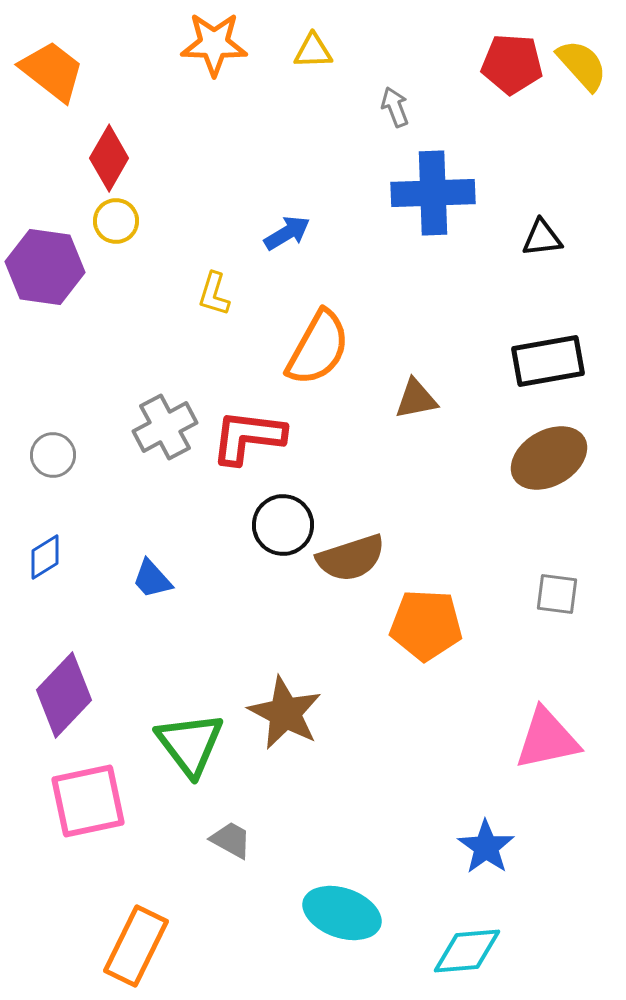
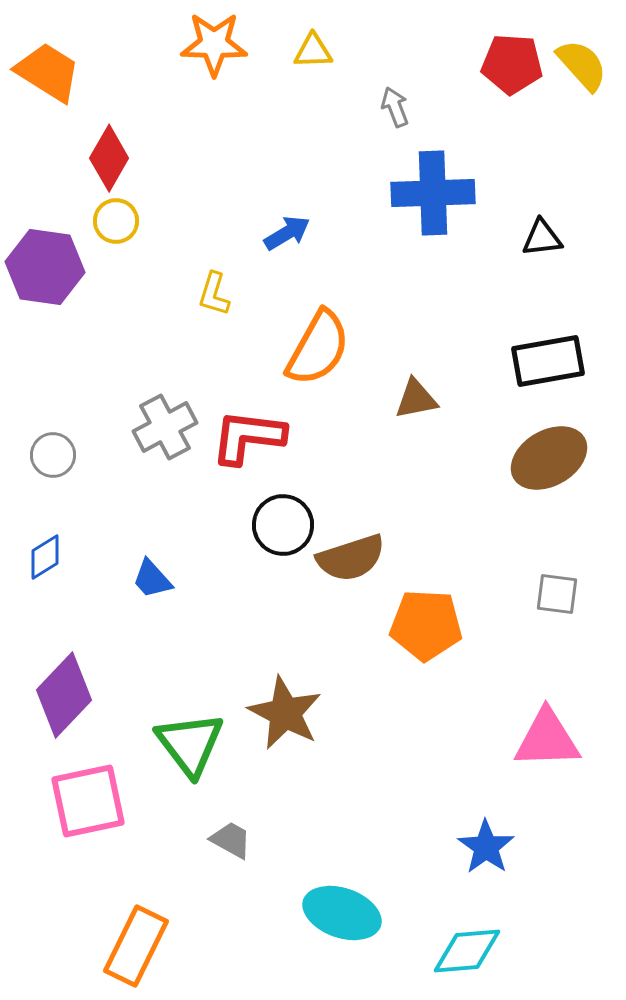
orange trapezoid: moved 4 px left, 1 px down; rotated 6 degrees counterclockwise
pink triangle: rotated 10 degrees clockwise
